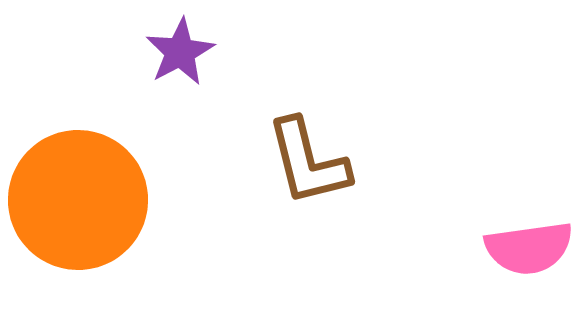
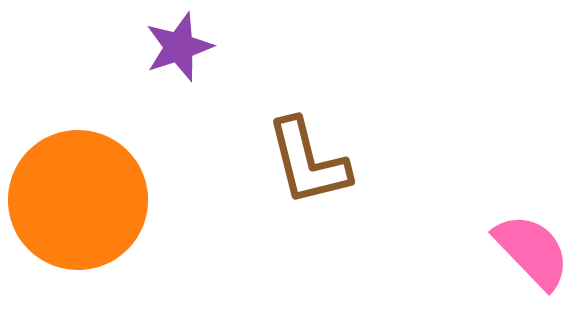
purple star: moved 1 px left, 5 px up; rotated 10 degrees clockwise
pink semicircle: moved 3 px right, 3 px down; rotated 126 degrees counterclockwise
